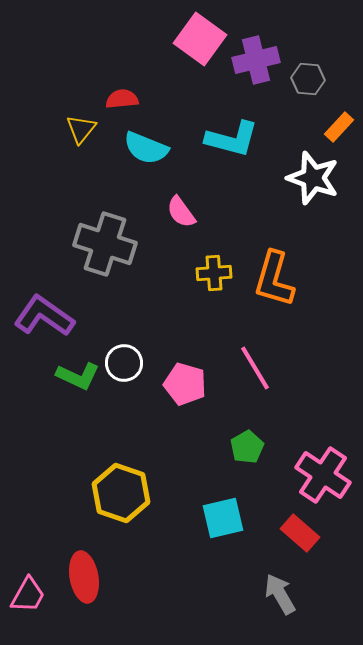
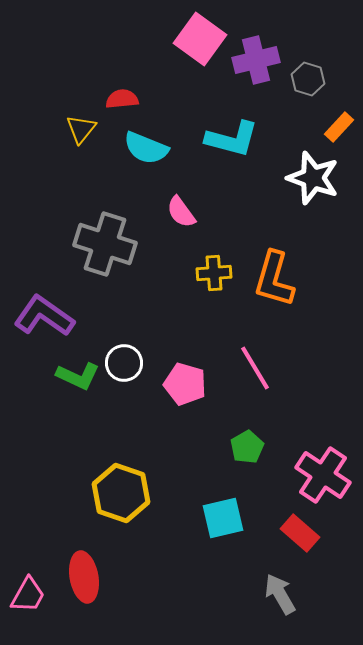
gray hexagon: rotated 12 degrees clockwise
